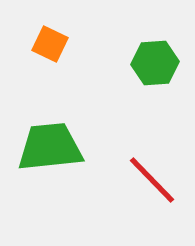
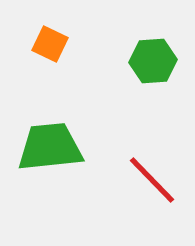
green hexagon: moved 2 px left, 2 px up
